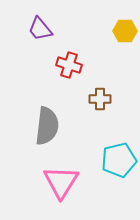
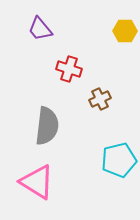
red cross: moved 4 px down
brown cross: rotated 25 degrees counterclockwise
pink triangle: moved 24 px left; rotated 30 degrees counterclockwise
